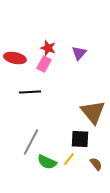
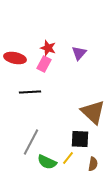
brown triangle: rotated 8 degrees counterclockwise
yellow line: moved 1 px left, 1 px up
brown semicircle: moved 3 px left; rotated 48 degrees clockwise
